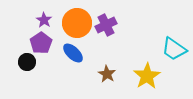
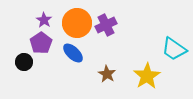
black circle: moved 3 px left
